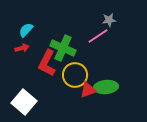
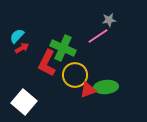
cyan semicircle: moved 9 px left, 6 px down
red arrow: rotated 16 degrees counterclockwise
